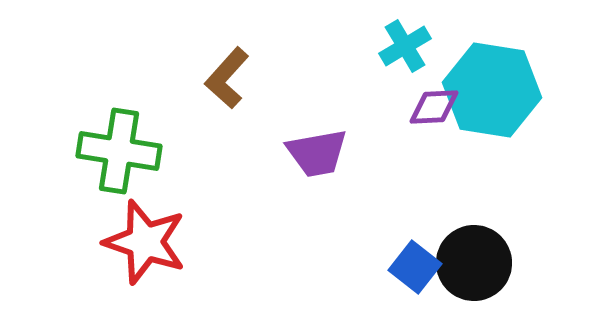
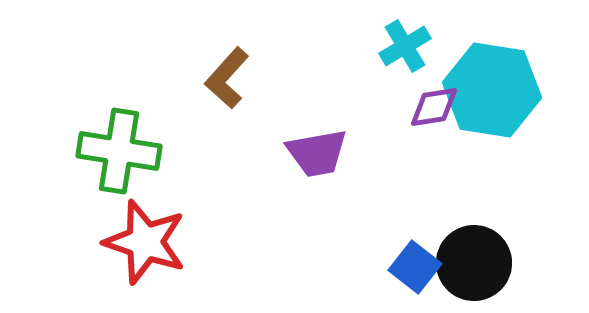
purple diamond: rotated 6 degrees counterclockwise
